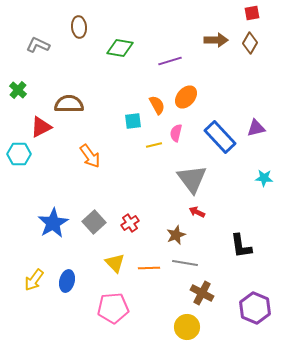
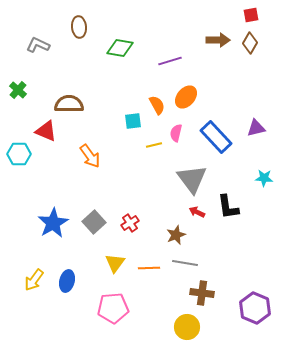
red square: moved 1 px left, 2 px down
brown arrow: moved 2 px right
red triangle: moved 5 px right, 4 px down; rotated 50 degrees clockwise
blue rectangle: moved 4 px left
black L-shape: moved 13 px left, 39 px up
yellow triangle: rotated 20 degrees clockwise
brown cross: rotated 20 degrees counterclockwise
